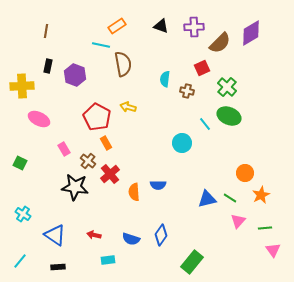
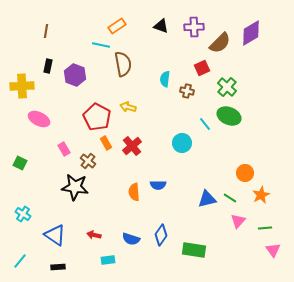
red cross at (110, 174): moved 22 px right, 28 px up
green rectangle at (192, 262): moved 2 px right, 12 px up; rotated 60 degrees clockwise
